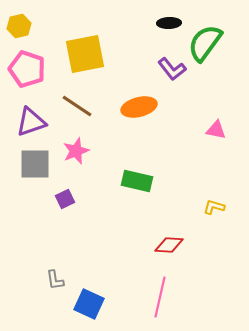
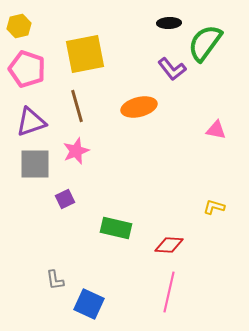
brown line: rotated 40 degrees clockwise
green rectangle: moved 21 px left, 47 px down
pink line: moved 9 px right, 5 px up
